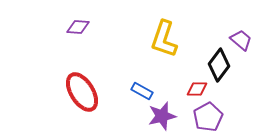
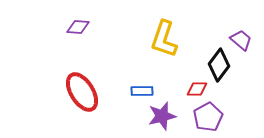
blue rectangle: rotated 30 degrees counterclockwise
